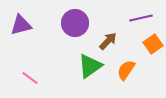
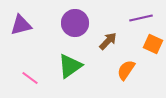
orange square: rotated 30 degrees counterclockwise
green triangle: moved 20 px left
